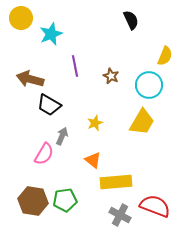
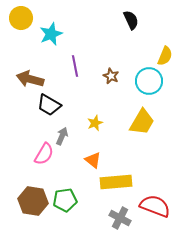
cyan circle: moved 4 px up
gray cross: moved 3 px down
